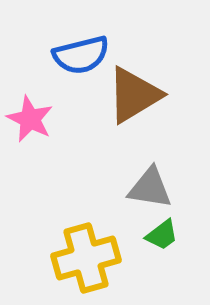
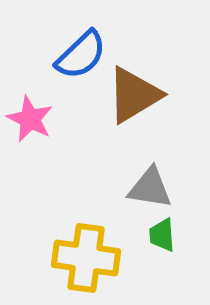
blue semicircle: rotated 30 degrees counterclockwise
green trapezoid: rotated 123 degrees clockwise
yellow cross: rotated 24 degrees clockwise
